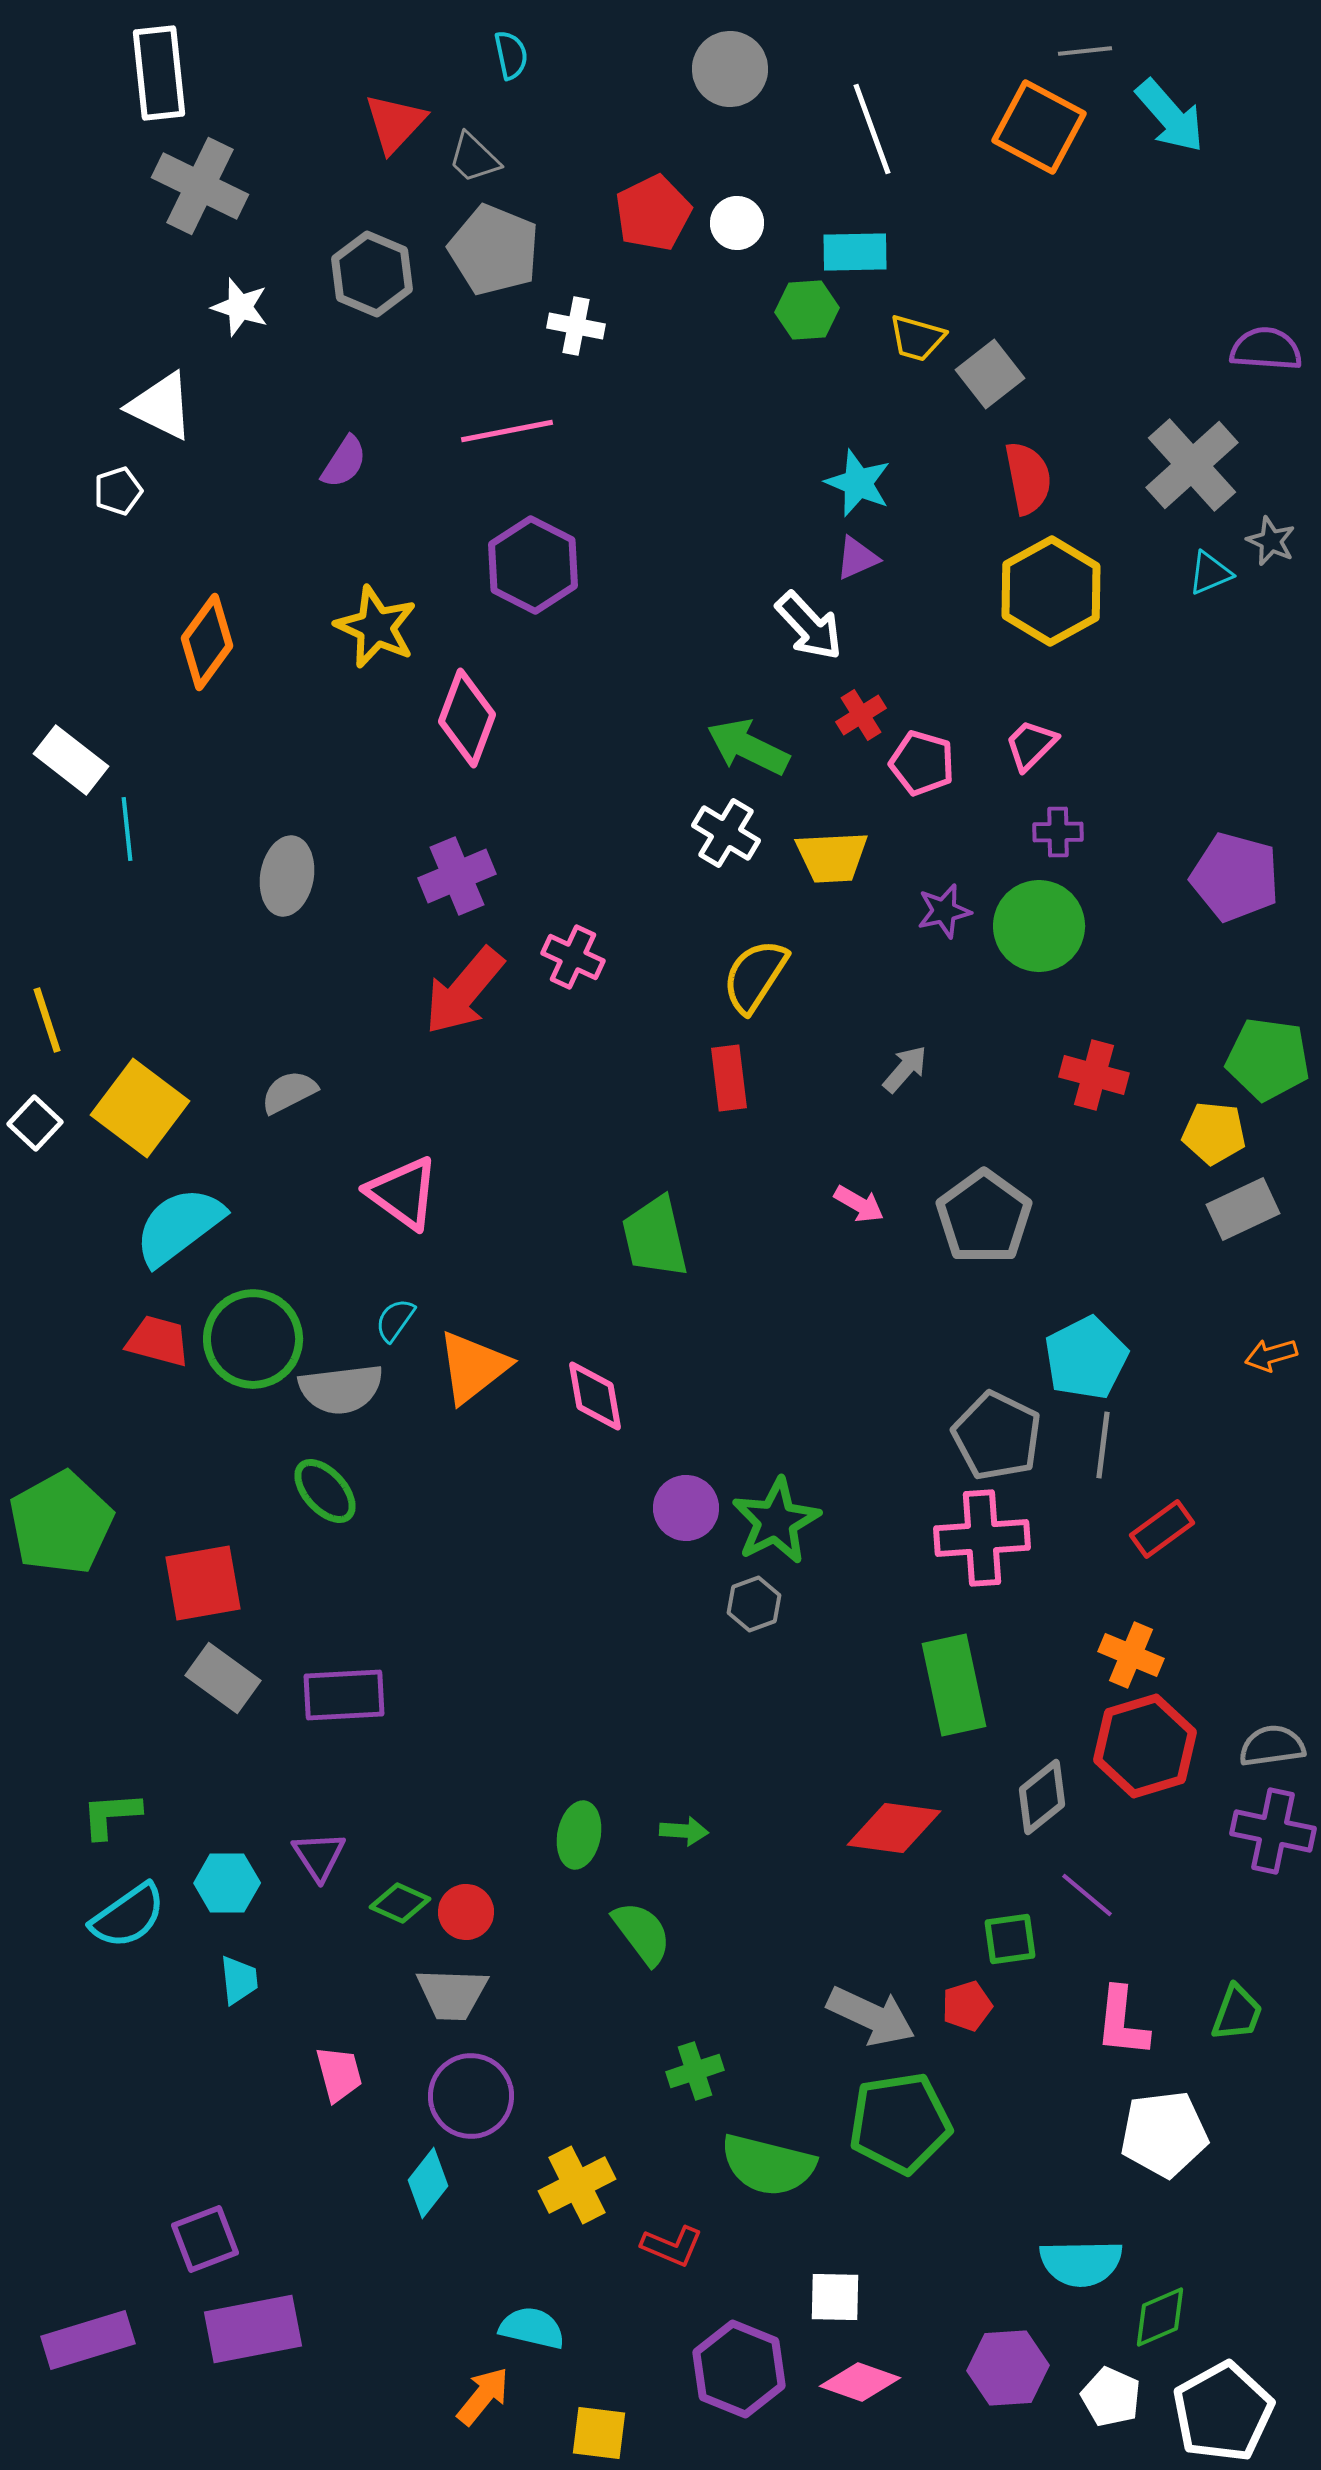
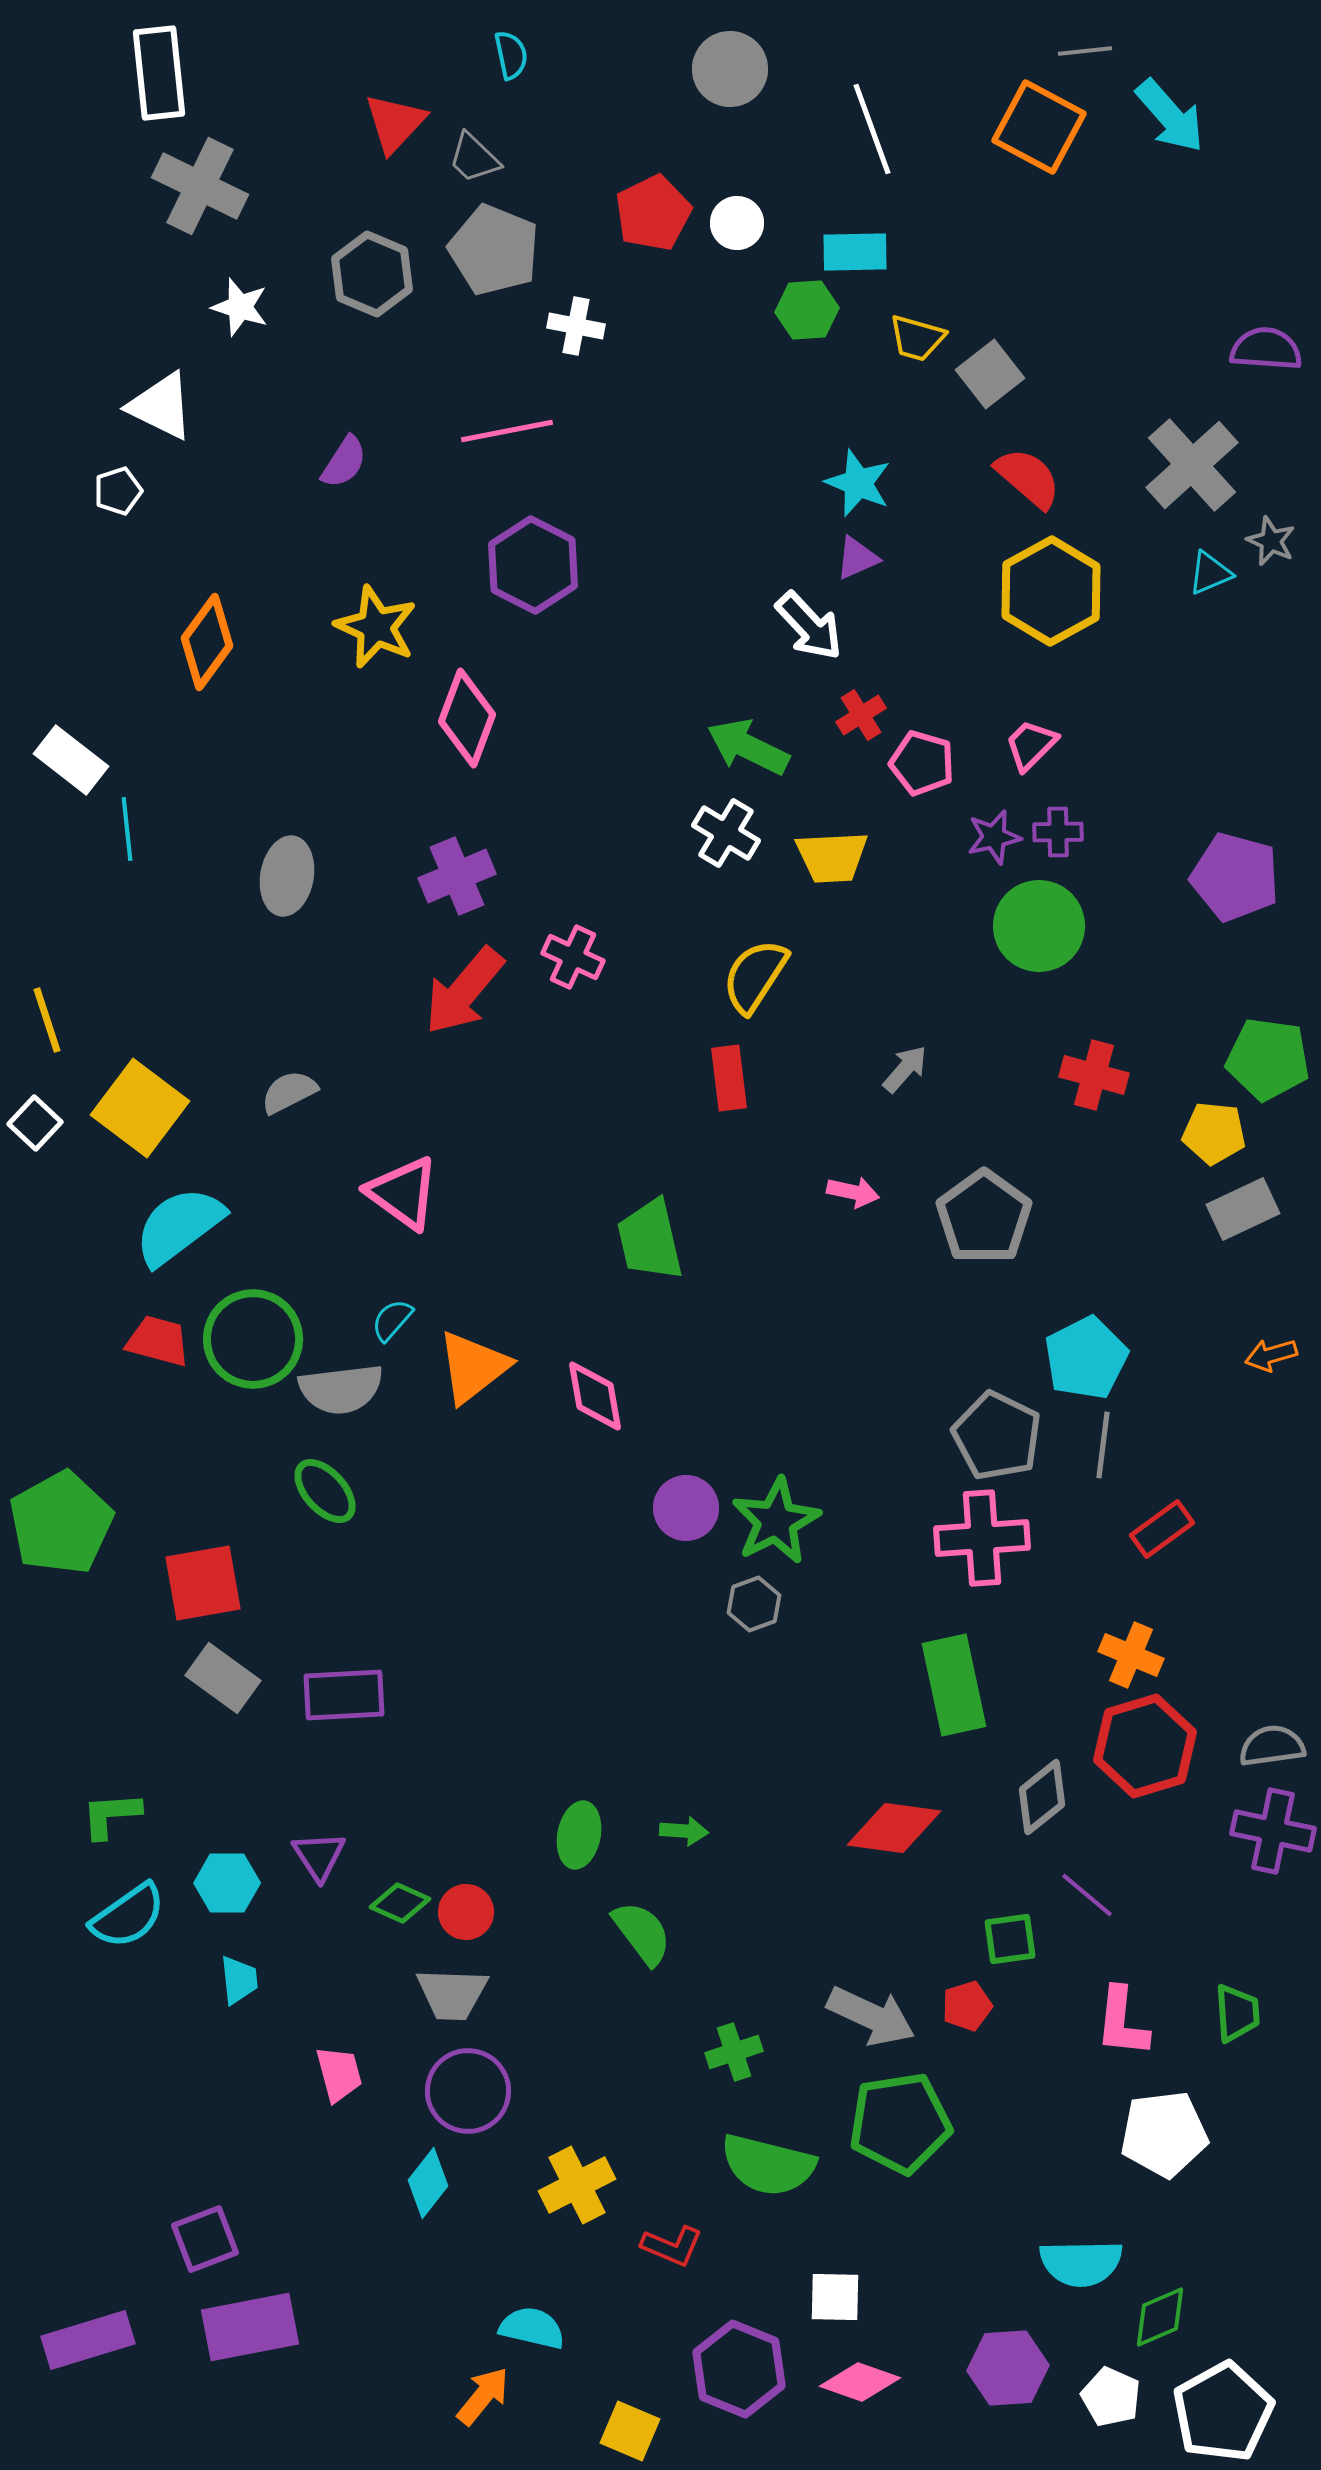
red semicircle at (1028, 478): rotated 38 degrees counterclockwise
purple star at (944, 911): moved 50 px right, 74 px up
pink arrow at (859, 1204): moved 6 px left, 12 px up; rotated 18 degrees counterclockwise
green trapezoid at (655, 1237): moved 5 px left, 3 px down
cyan semicircle at (395, 1320): moved 3 px left; rotated 6 degrees clockwise
green trapezoid at (1237, 2013): rotated 24 degrees counterclockwise
green cross at (695, 2071): moved 39 px right, 19 px up
purple circle at (471, 2096): moved 3 px left, 5 px up
purple rectangle at (253, 2329): moved 3 px left, 2 px up
yellow square at (599, 2433): moved 31 px right, 2 px up; rotated 16 degrees clockwise
